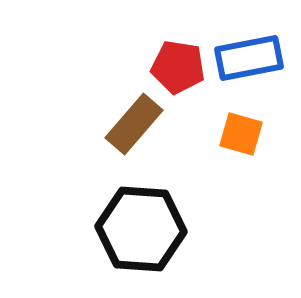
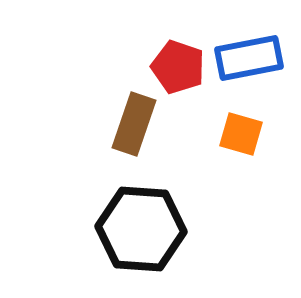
red pentagon: rotated 10 degrees clockwise
brown rectangle: rotated 22 degrees counterclockwise
